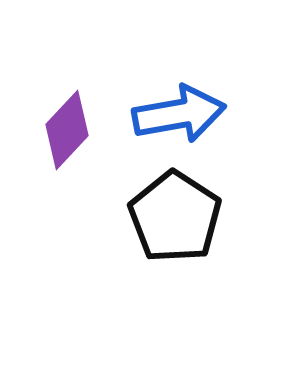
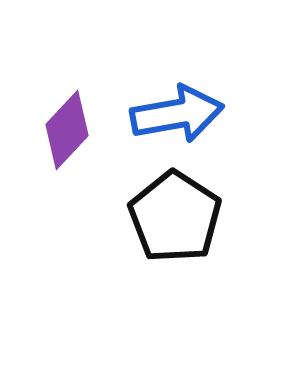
blue arrow: moved 2 px left
